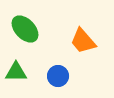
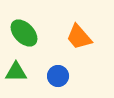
green ellipse: moved 1 px left, 4 px down
orange trapezoid: moved 4 px left, 4 px up
